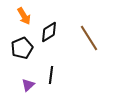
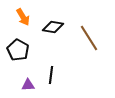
orange arrow: moved 1 px left, 1 px down
black diamond: moved 4 px right, 5 px up; rotated 40 degrees clockwise
black pentagon: moved 4 px left, 2 px down; rotated 20 degrees counterclockwise
purple triangle: rotated 40 degrees clockwise
